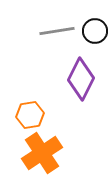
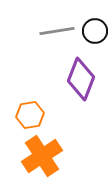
purple diamond: rotated 6 degrees counterclockwise
orange cross: moved 3 px down
